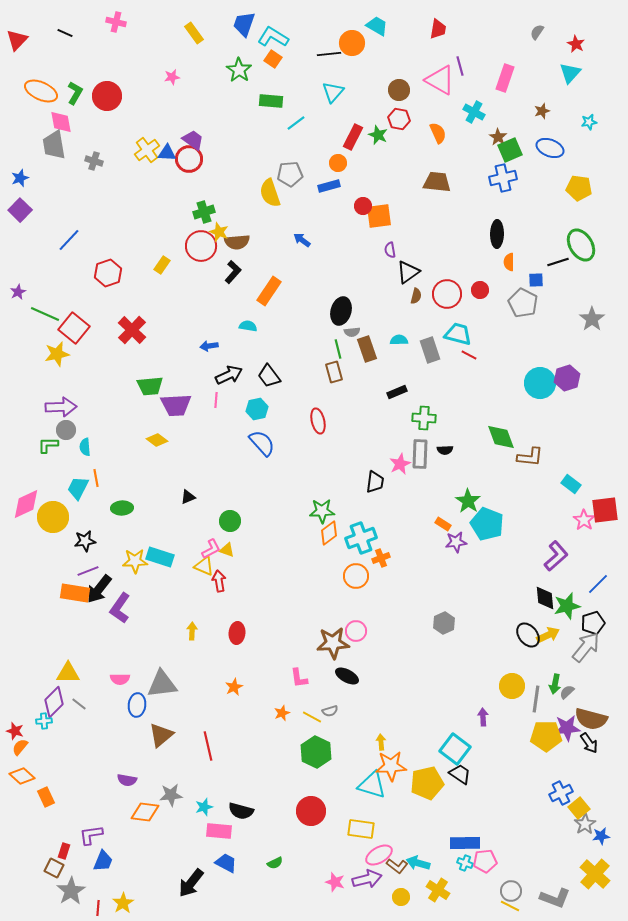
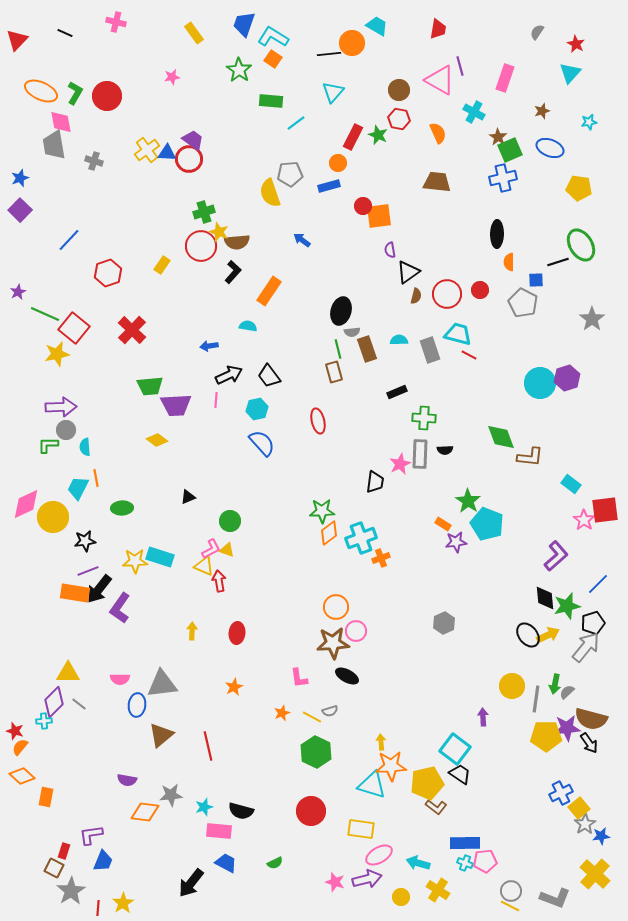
orange circle at (356, 576): moved 20 px left, 31 px down
orange rectangle at (46, 797): rotated 36 degrees clockwise
brown L-shape at (397, 866): moved 39 px right, 59 px up
